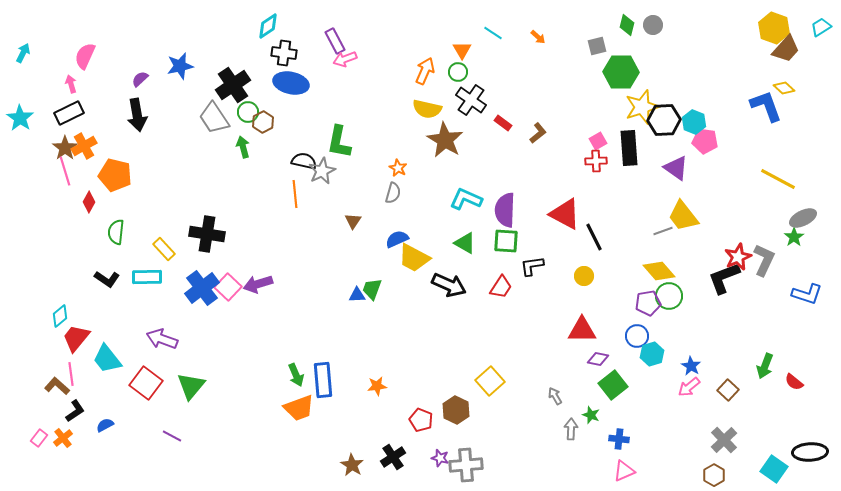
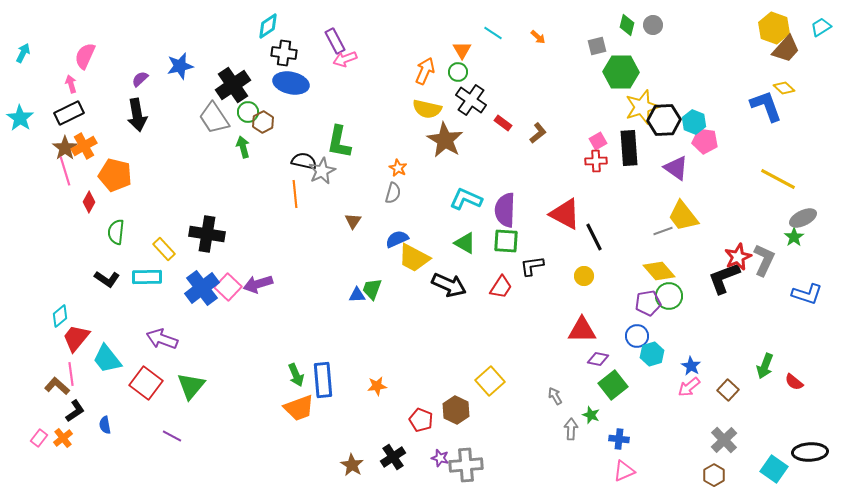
blue semicircle at (105, 425): rotated 72 degrees counterclockwise
